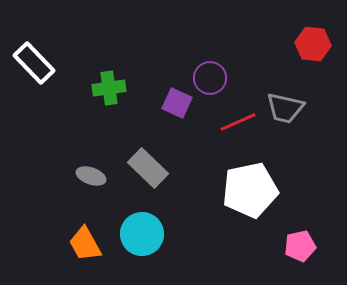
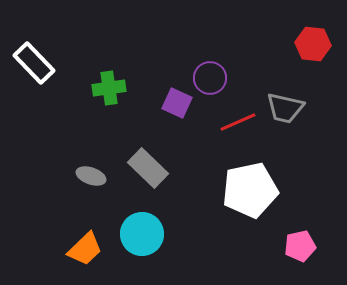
orange trapezoid: moved 5 px down; rotated 105 degrees counterclockwise
